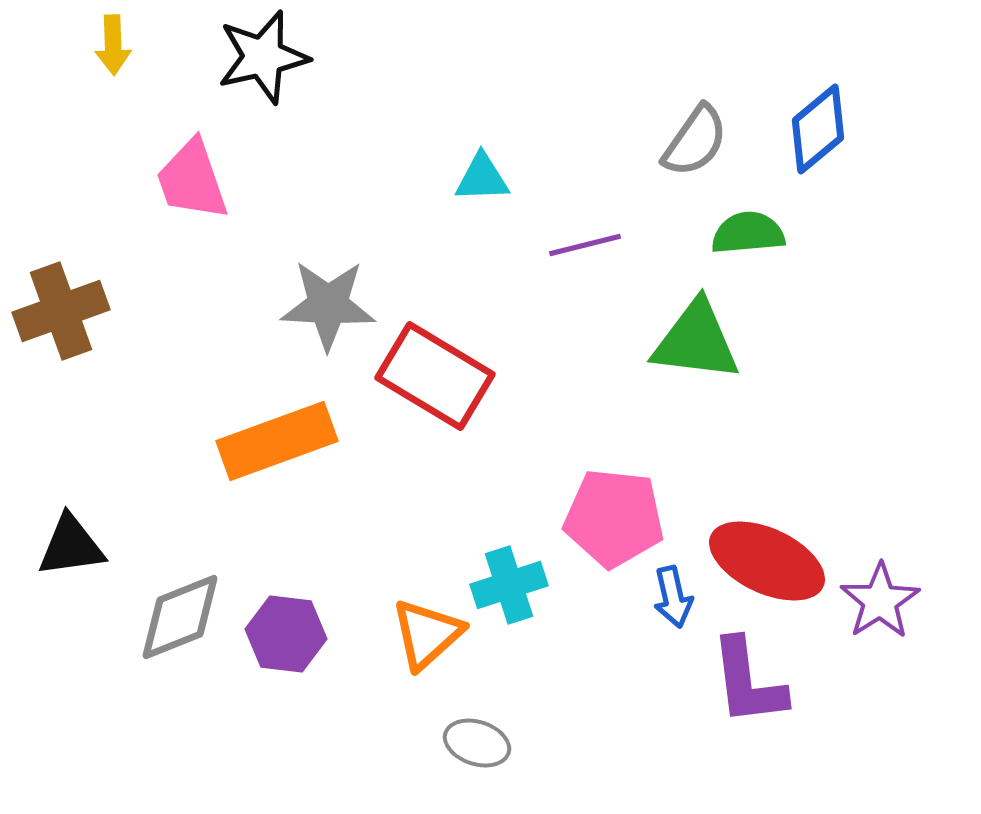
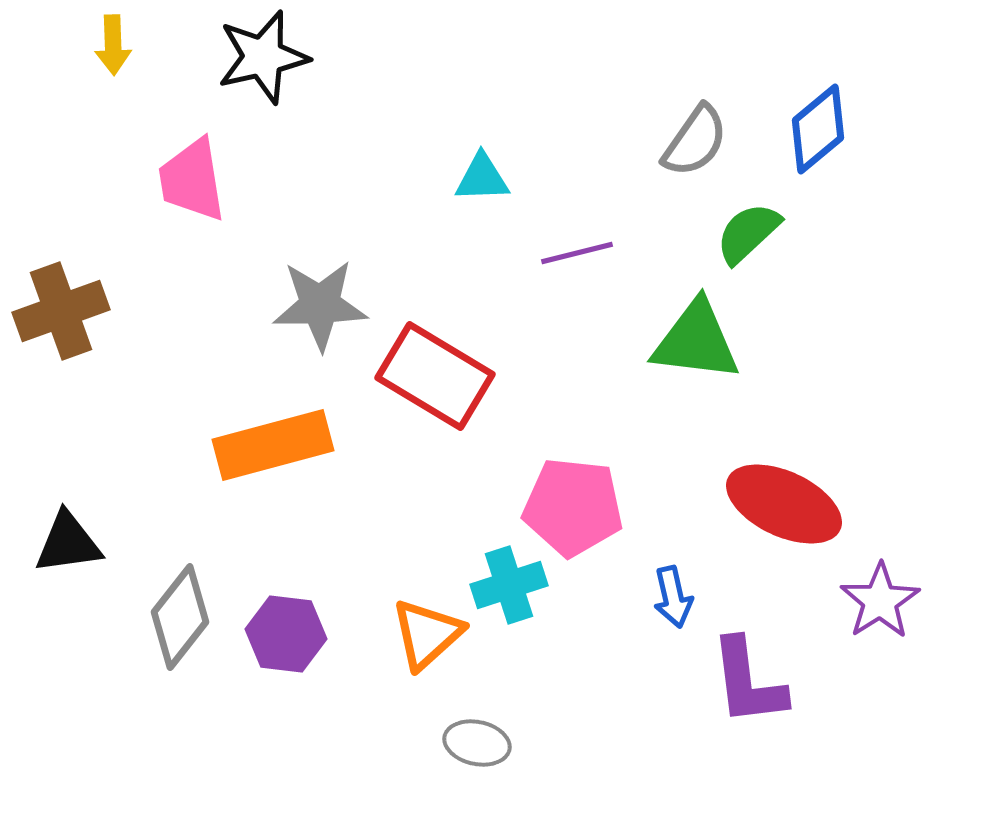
pink trapezoid: rotated 10 degrees clockwise
green semicircle: rotated 38 degrees counterclockwise
purple line: moved 8 px left, 8 px down
gray star: moved 8 px left; rotated 4 degrees counterclockwise
orange rectangle: moved 4 px left, 4 px down; rotated 5 degrees clockwise
pink pentagon: moved 41 px left, 11 px up
black triangle: moved 3 px left, 3 px up
red ellipse: moved 17 px right, 57 px up
gray diamond: rotated 30 degrees counterclockwise
gray ellipse: rotated 6 degrees counterclockwise
